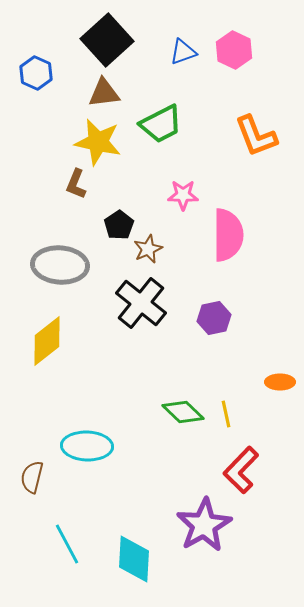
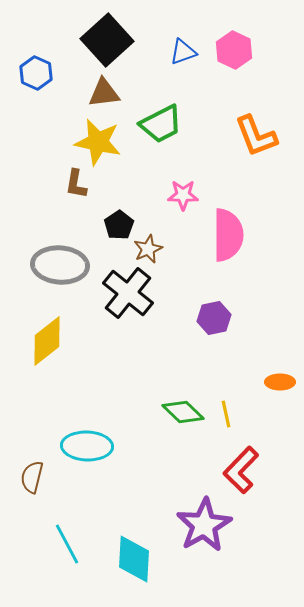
brown L-shape: rotated 12 degrees counterclockwise
black cross: moved 13 px left, 10 px up
